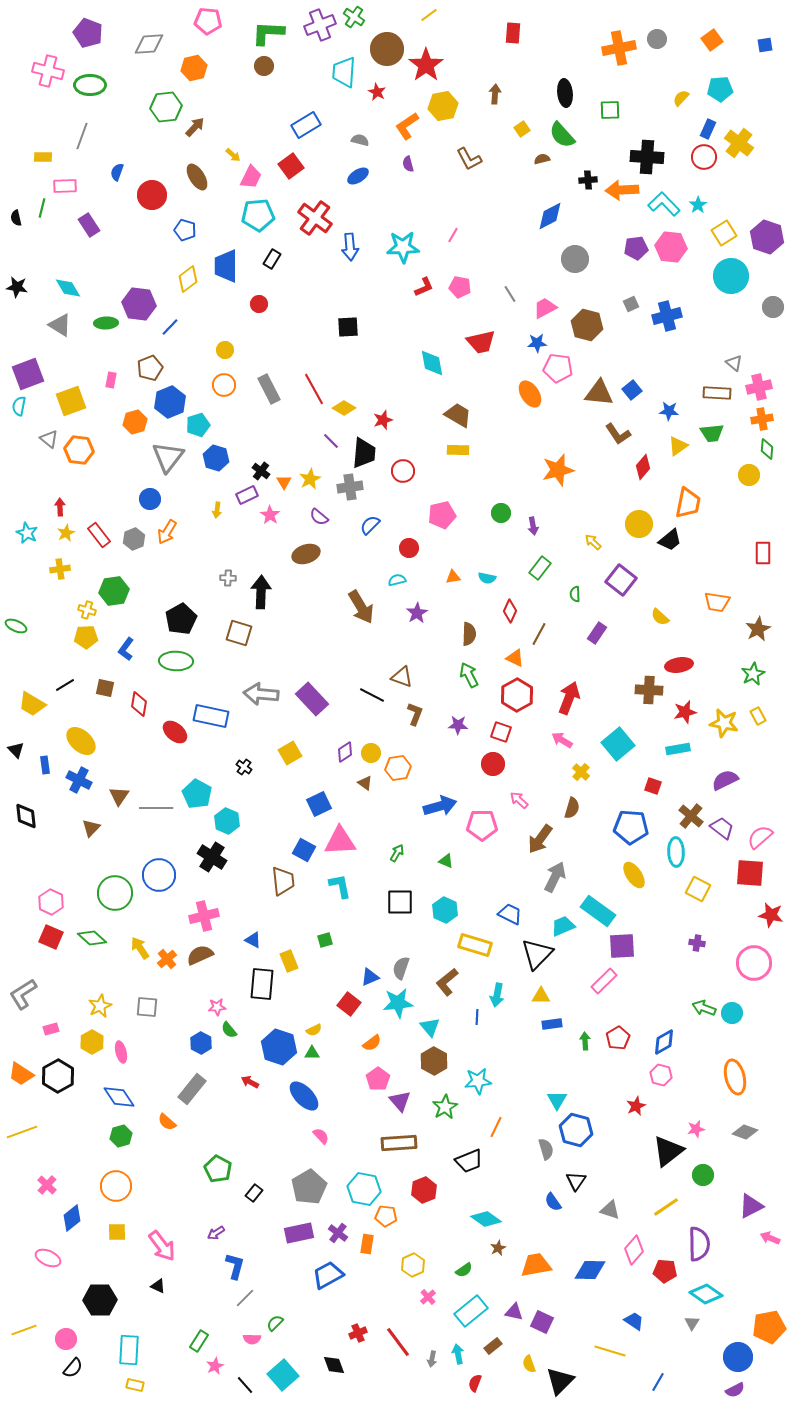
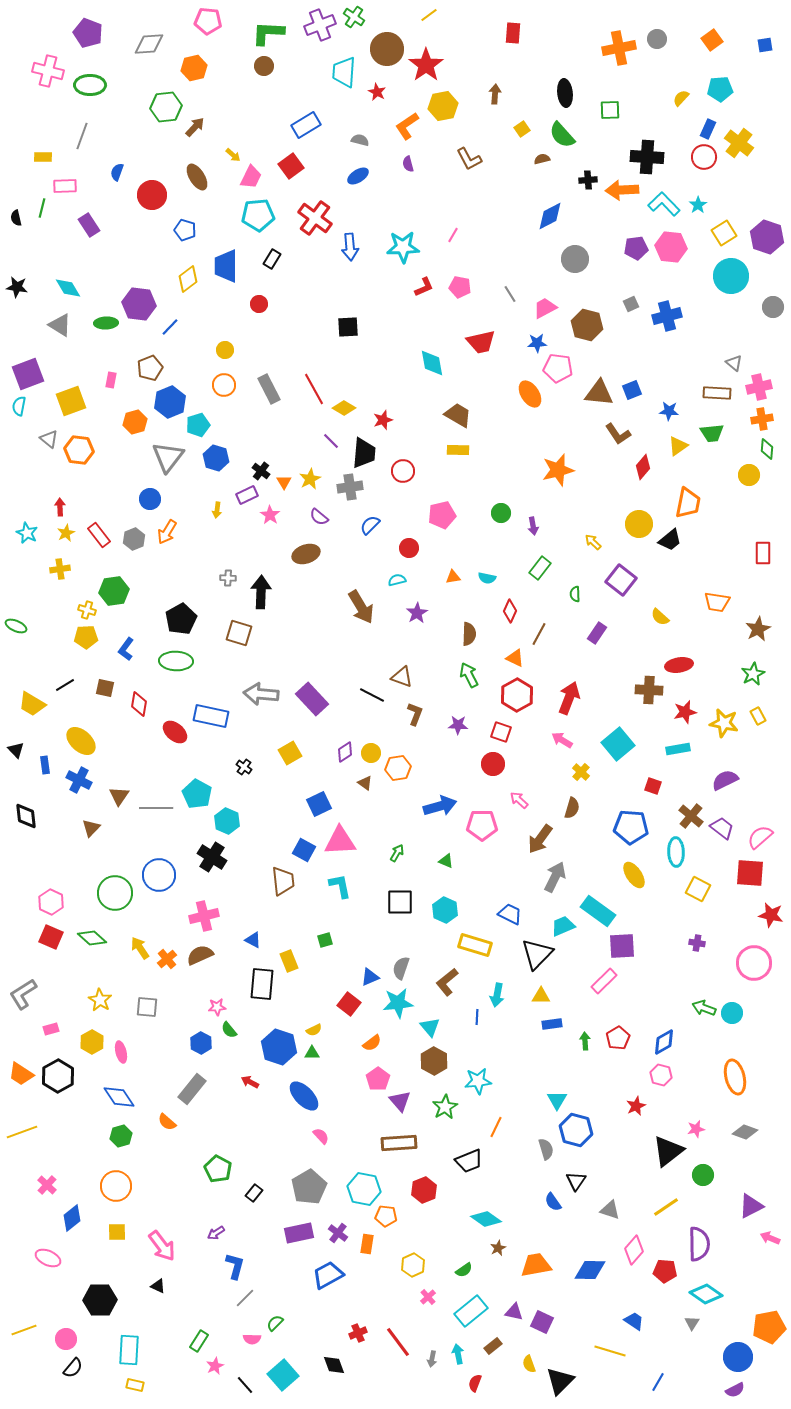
blue square at (632, 390): rotated 18 degrees clockwise
yellow star at (100, 1006): moved 6 px up; rotated 15 degrees counterclockwise
